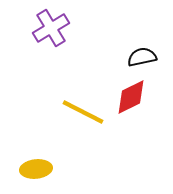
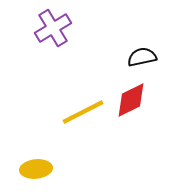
purple cross: moved 2 px right
red diamond: moved 3 px down
yellow line: rotated 54 degrees counterclockwise
